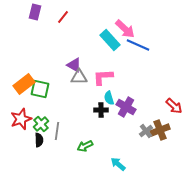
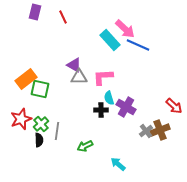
red line: rotated 64 degrees counterclockwise
orange rectangle: moved 2 px right, 5 px up
